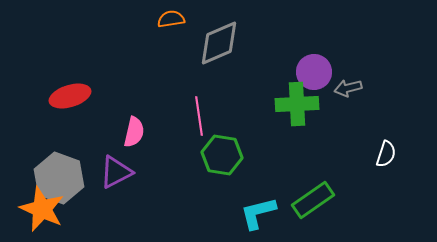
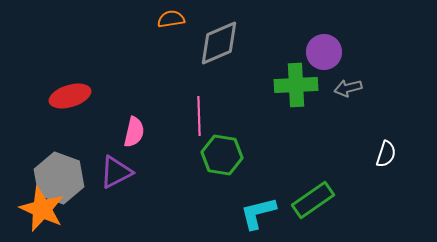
purple circle: moved 10 px right, 20 px up
green cross: moved 1 px left, 19 px up
pink line: rotated 6 degrees clockwise
